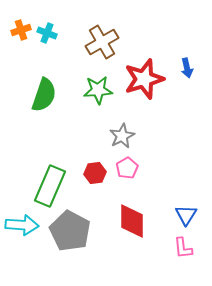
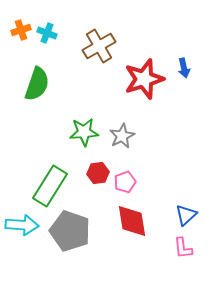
brown cross: moved 3 px left, 4 px down
blue arrow: moved 3 px left
green star: moved 14 px left, 42 px down
green semicircle: moved 7 px left, 11 px up
pink pentagon: moved 2 px left, 14 px down; rotated 10 degrees clockwise
red hexagon: moved 3 px right
green rectangle: rotated 9 degrees clockwise
blue triangle: rotated 15 degrees clockwise
red diamond: rotated 9 degrees counterclockwise
gray pentagon: rotated 9 degrees counterclockwise
